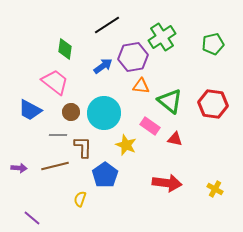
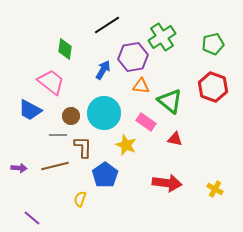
blue arrow: moved 4 px down; rotated 24 degrees counterclockwise
pink trapezoid: moved 4 px left
red hexagon: moved 17 px up; rotated 12 degrees clockwise
brown circle: moved 4 px down
pink rectangle: moved 4 px left, 4 px up
